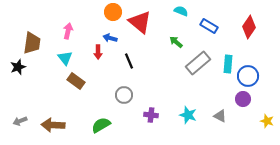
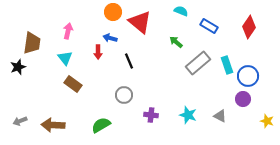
cyan rectangle: moved 1 px left, 1 px down; rotated 24 degrees counterclockwise
brown rectangle: moved 3 px left, 3 px down
